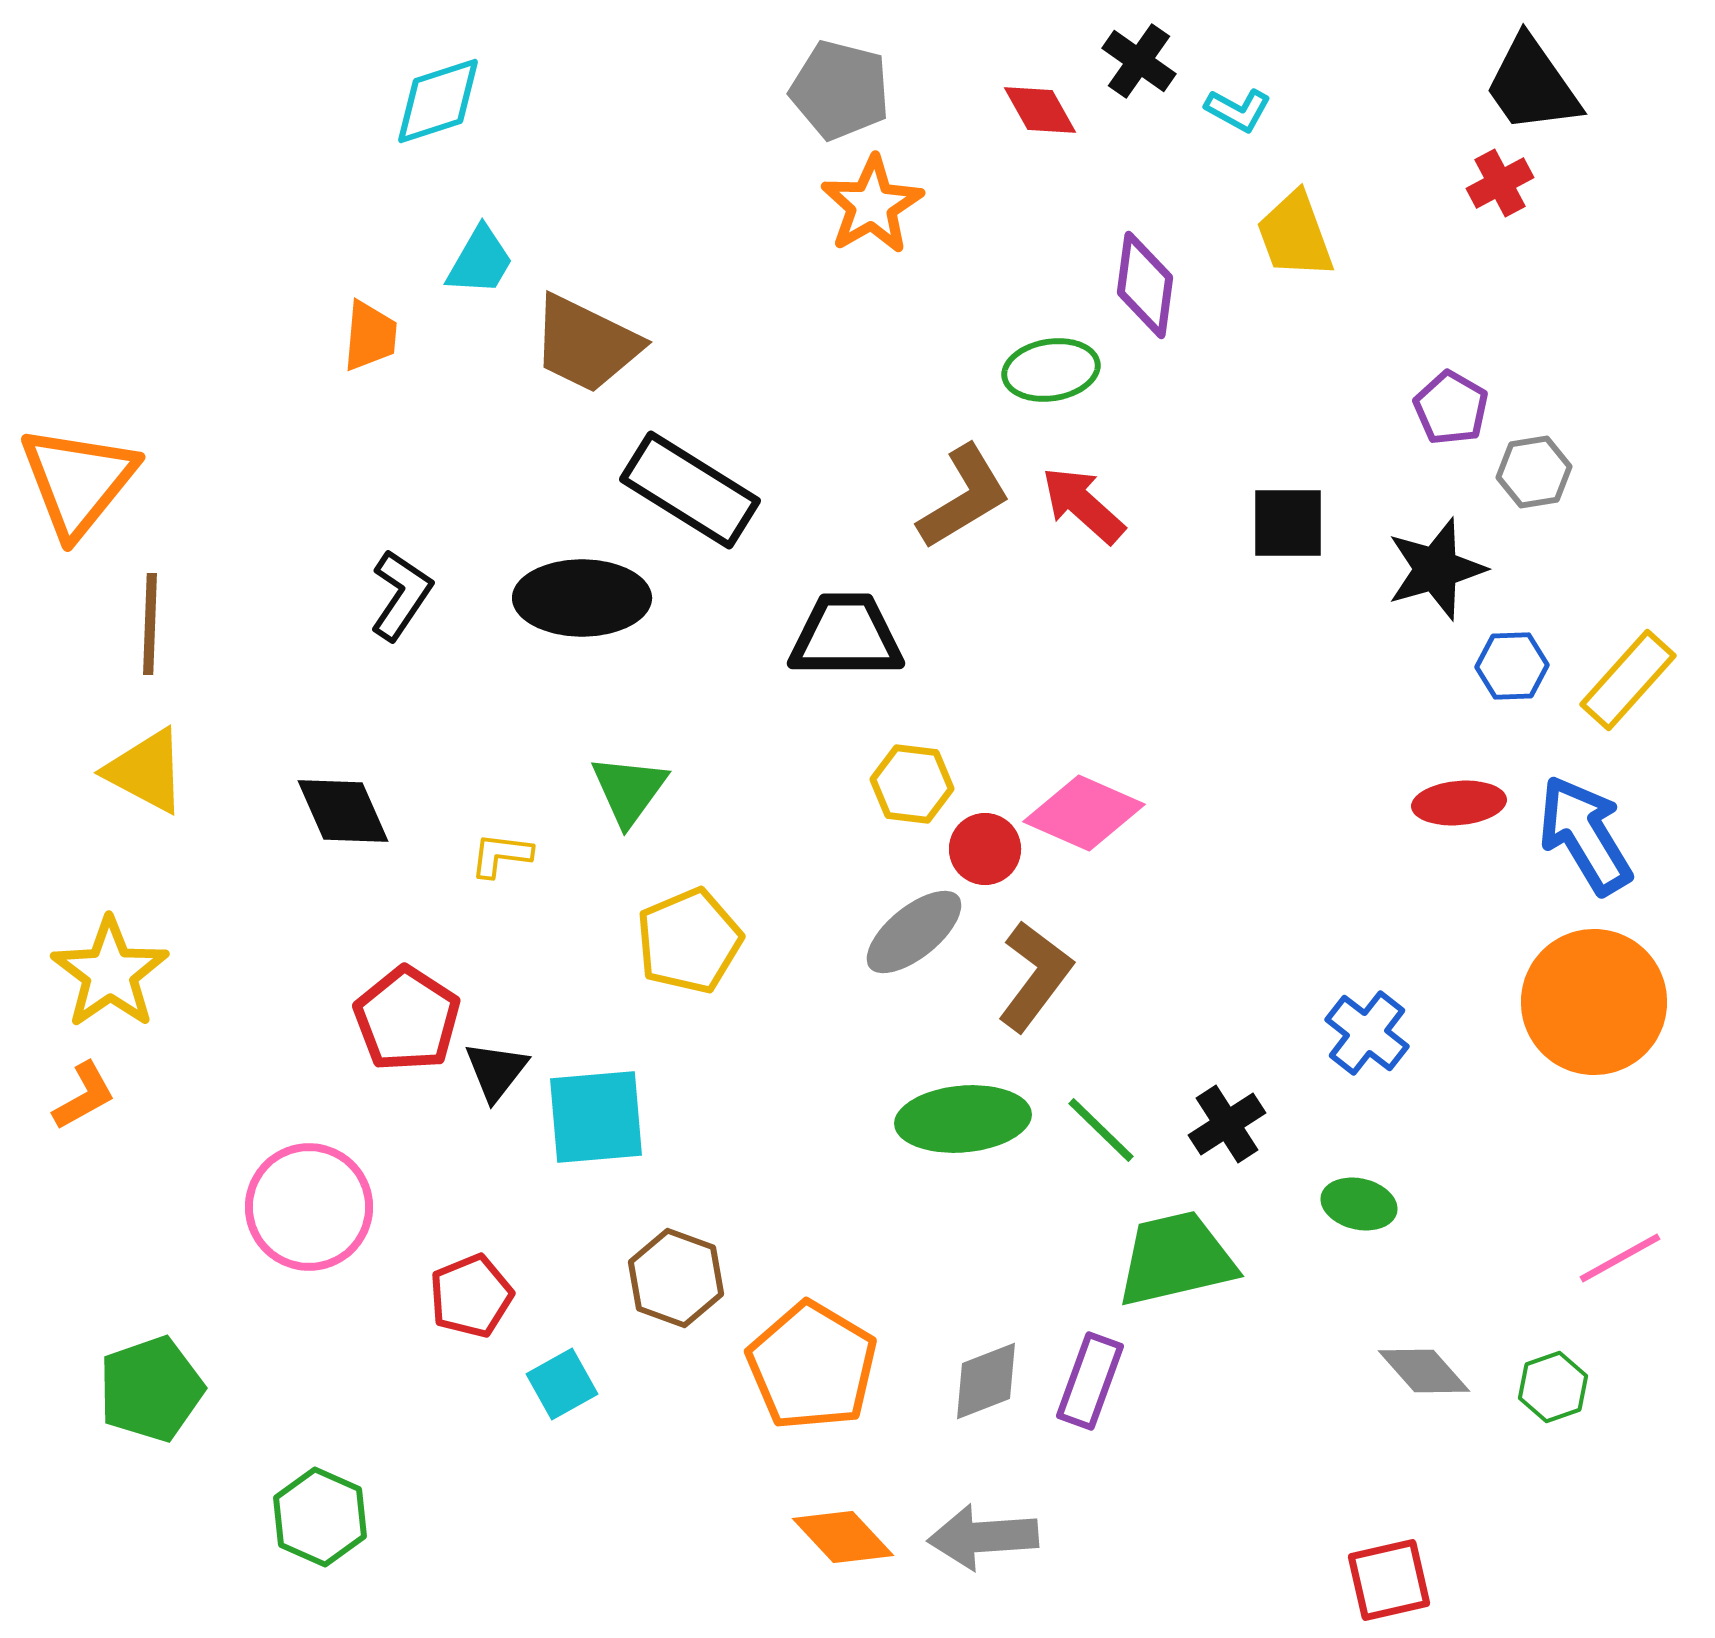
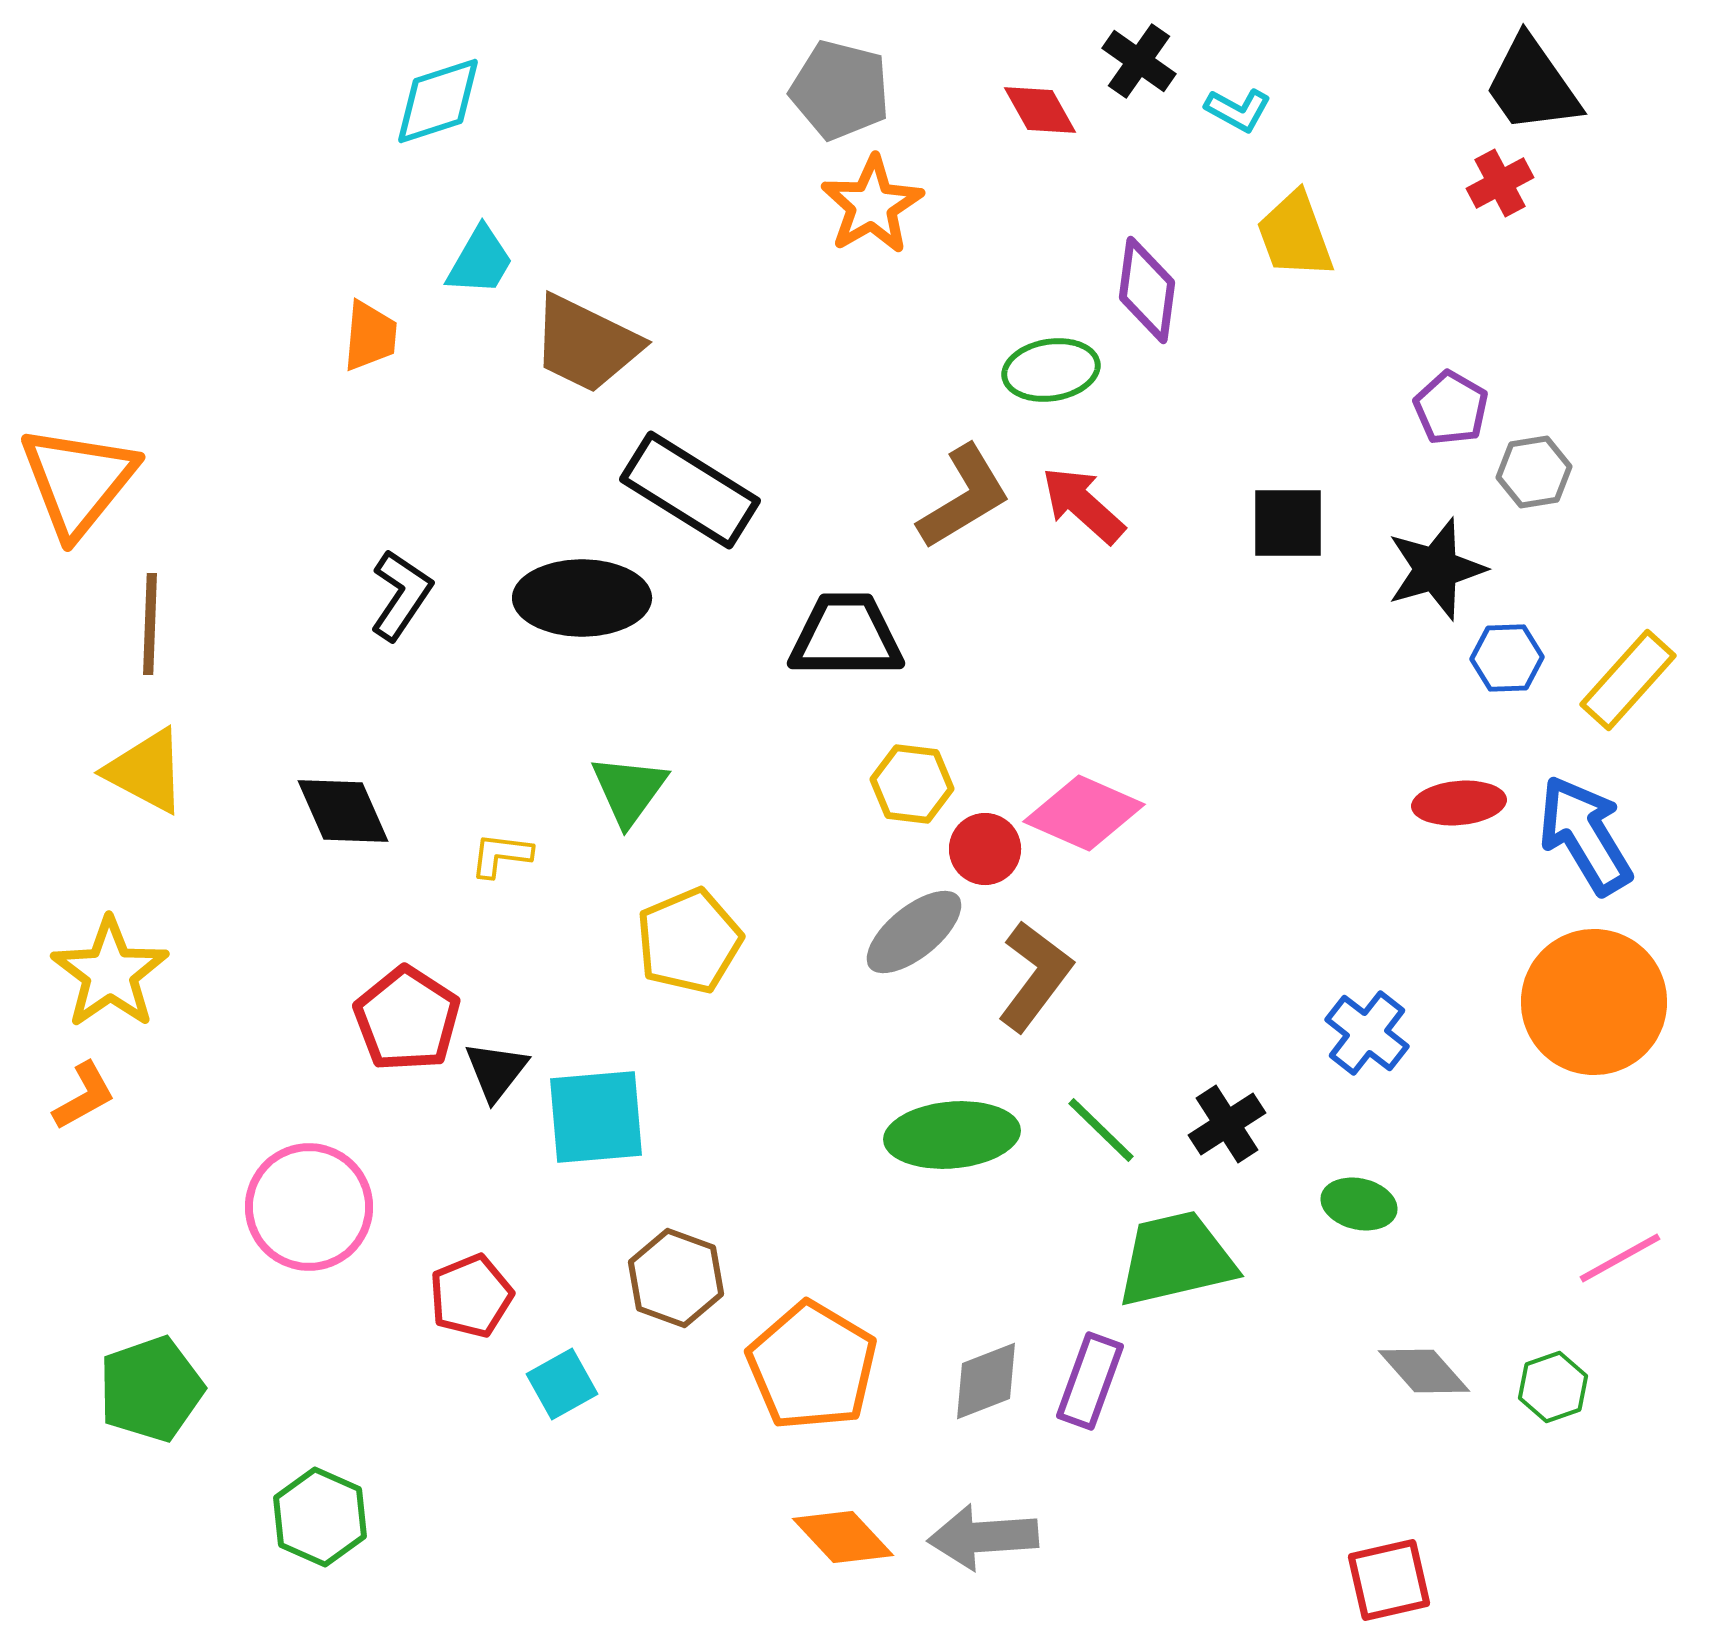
purple diamond at (1145, 285): moved 2 px right, 5 px down
blue hexagon at (1512, 666): moved 5 px left, 8 px up
green ellipse at (963, 1119): moved 11 px left, 16 px down
